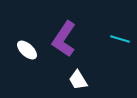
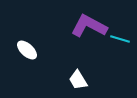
purple L-shape: moved 25 px right, 13 px up; rotated 84 degrees clockwise
